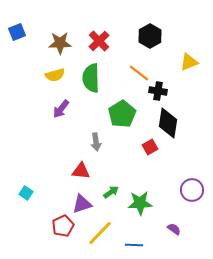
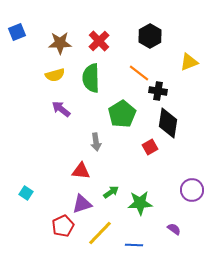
purple arrow: rotated 90 degrees clockwise
